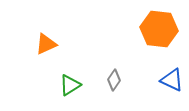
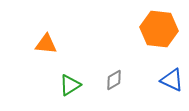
orange triangle: rotated 30 degrees clockwise
gray diamond: rotated 25 degrees clockwise
